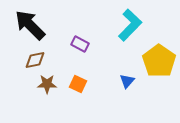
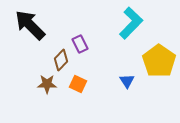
cyan L-shape: moved 1 px right, 2 px up
purple rectangle: rotated 36 degrees clockwise
brown diamond: moved 26 px right; rotated 35 degrees counterclockwise
blue triangle: rotated 14 degrees counterclockwise
